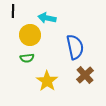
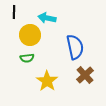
black line: moved 1 px right, 1 px down
